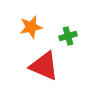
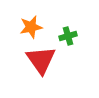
red triangle: moved 3 px left, 6 px up; rotated 32 degrees clockwise
